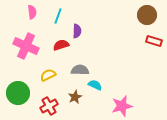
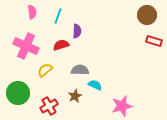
yellow semicircle: moved 3 px left, 5 px up; rotated 14 degrees counterclockwise
brown star: moved 1 px up
